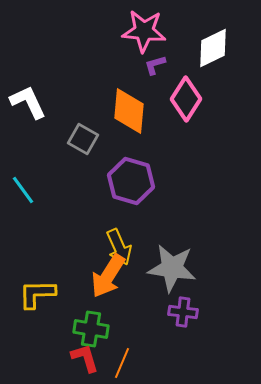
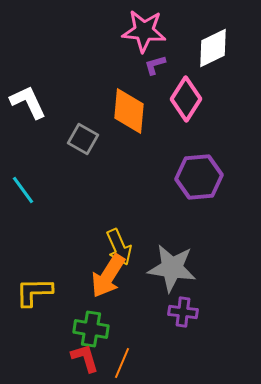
purple hexagon: moved 68 px right, 4 px up; rotated 21 degrees counterclockwise
yellow L-shape: moved 3 px left, 2 px up
